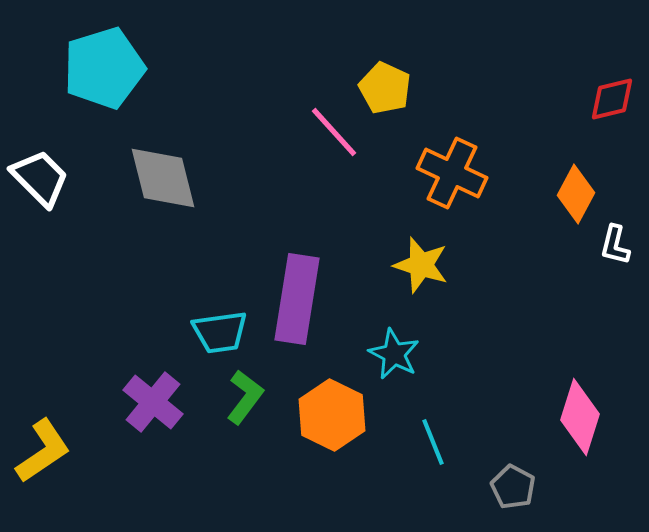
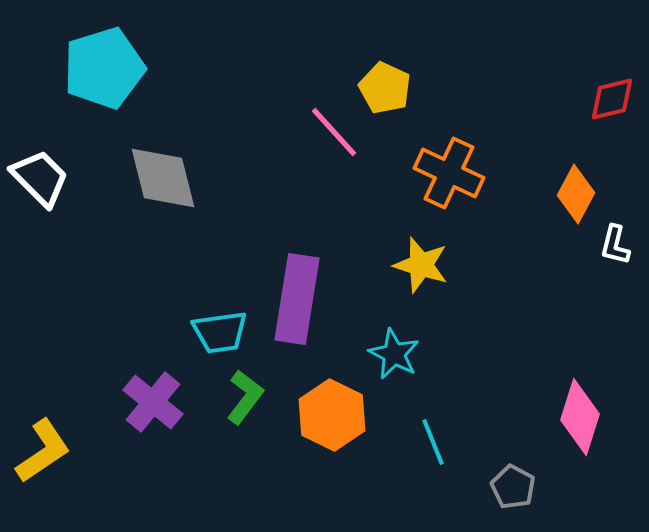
orange cross: moved 3 px left
